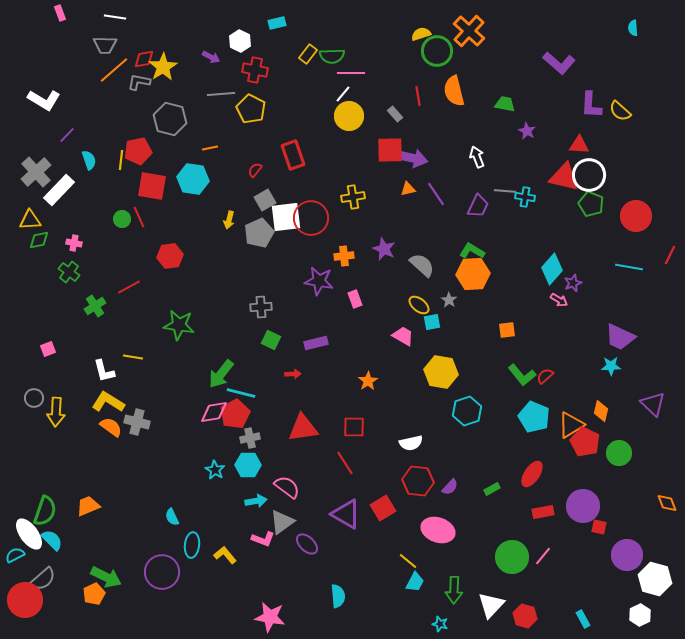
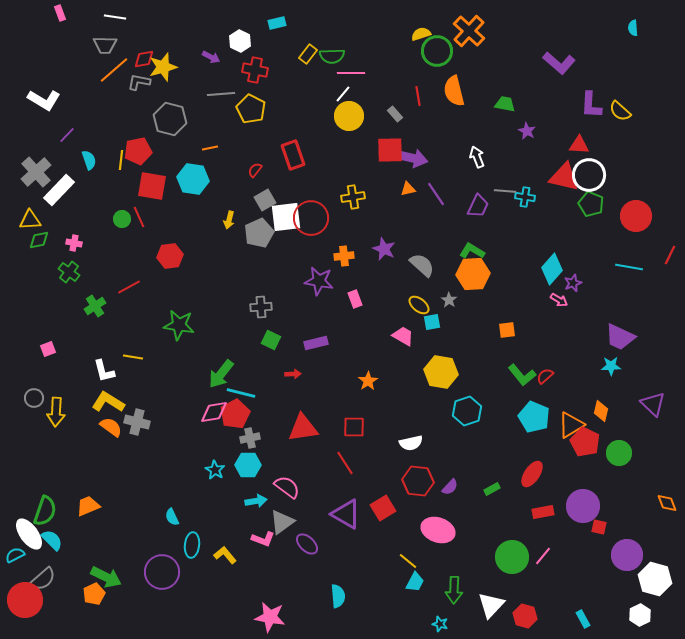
yellow star at (163, 67): rotated 16 degrees clockwise
